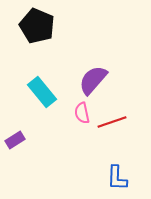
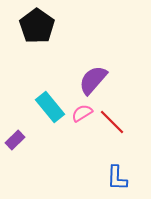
black pentagon: rotated 12 degrees clockwise
cyan rectangle: moved 8 px right, 15 px down
pink semicircle: rotated 70 degrees clockwise
red line: rotated 64 degrees clockwise
purple rectangle: rotated 12 degrees counterclockwise
